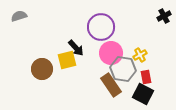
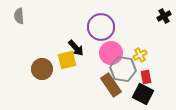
gray semicircle: rotated 77 degrees counterclockwise
